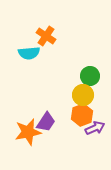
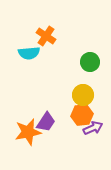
green circle: moved 14 px up
orange hexagon: rotated 15 degrees clockwise
purple arrow: moved 2 px left
